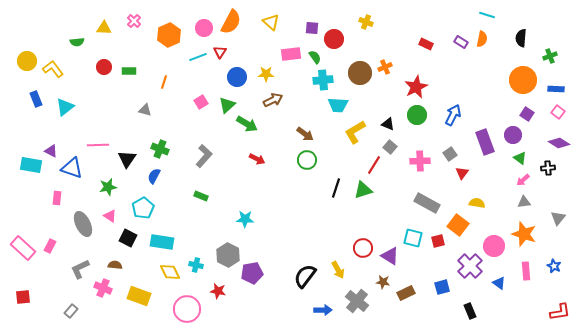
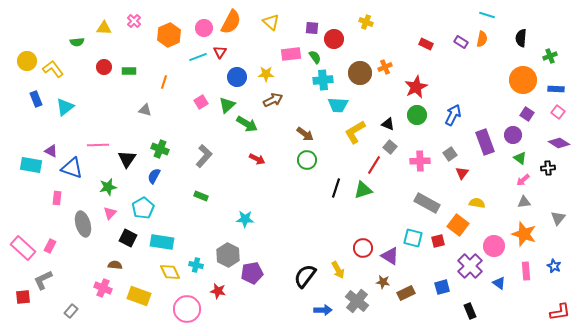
pink triangle at (110, 216): moved 3 px up; rotated 40 degrees clockwise
gray ellipse at (83, 224): rotated 10 degrees clockwise
gray L-shape at (80, 269): moved 37 px left, 11 px down
